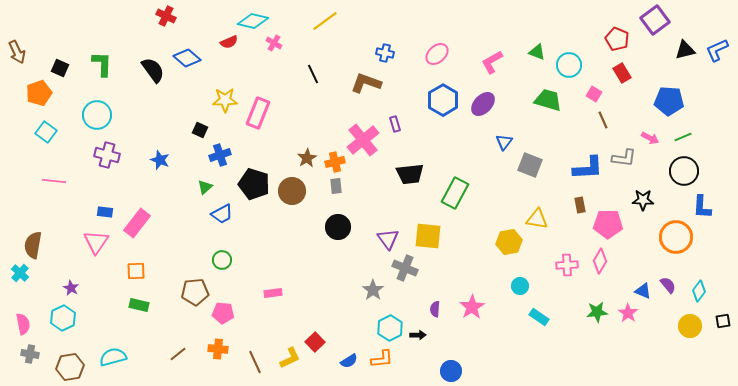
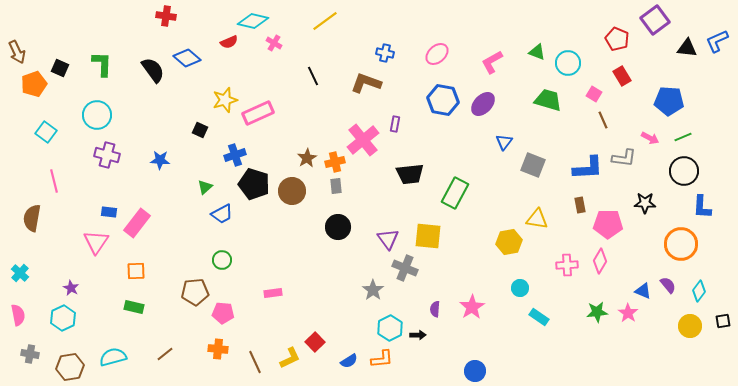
red cross at (166, 16): rotated 18 degrees counterclockwise
black triangle at (685, 50): moved 2 px right, 2 px up; rotated 20 degrees clockwise
blue L-shape at (717, 50): moved 9 px up
cyan circle at (569, 65): moved 1 px left, 2 px up
red rectangle at (622, 73): moved 3 px down
black line at (313, 74): moved 2 px down
orange pentagon at (39, 93): moved 5 px left, 9 px up
yellow star at (225, 100): rotated 15 degrees counterclockwise
blue hexagon at (443, 100): rotated 20 degrees counterclockwise
pink rectangle at (258, 113): rotated 44 degrees clockwise
purple rectangle at (395, 124): rotated 28 degrees clockwise
blue cross at (220, 155): moved 15 px right
blue star at (160, 160): rotated 18 degrees counterclockwise
gray square at (530, 165): moved 3 px right
pink line at (54, 181): rotated 70 degrees clockwise
black star at (643, 200): moved 2 px right, 3 px down
blue rectangle at (105, 212): moved 4 px right
orange circle at (676, 237): moved 5 px right, 7 px down
brown semicircle at (33, 245): moved 1 px left, 27 px up
cyan circle at (520, 286): moved 2 px down
green rectangle at (139, 305): moved 5 px left, 2 px down
pink semicircle at (23, 324): moved 5 px left, 9 px up
brown line at (178, 354): moved 13 px left
blue circle at (451, 371): moved 24 px right
